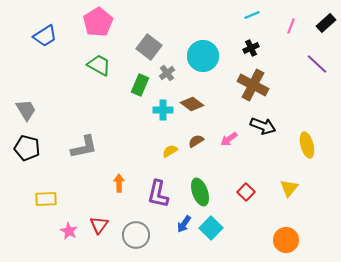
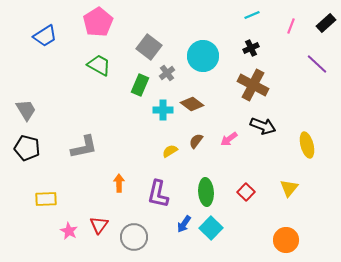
brown semicircle: rotated 21 degrees counterclockwise
green ellipse: moved 6 px right; rotated 16 degrees clockwise
gray circle: moved 2 px left, 2 px down
